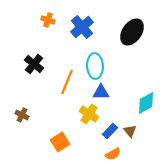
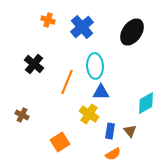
blue rectangle: rotated 35 degrees counterclockwise
